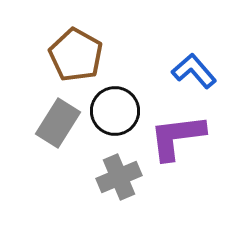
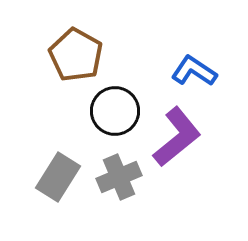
blue L-shape: rotated 15 degrees counterclockwise
gray rectangle: moved 54 px down
purple L-shape: rotated 148 degrees clockwise
